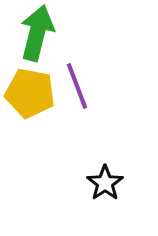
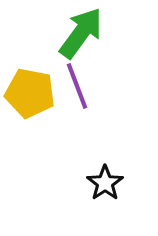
green arrow: moved 44 px right; rotated 22 degrees clockwise
